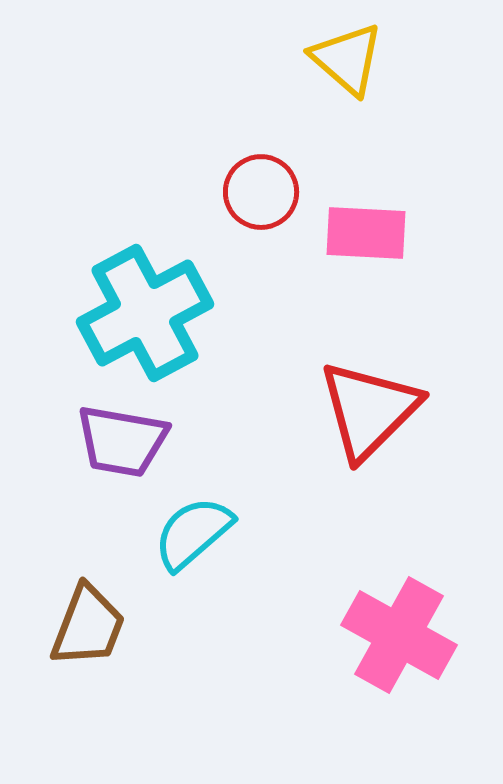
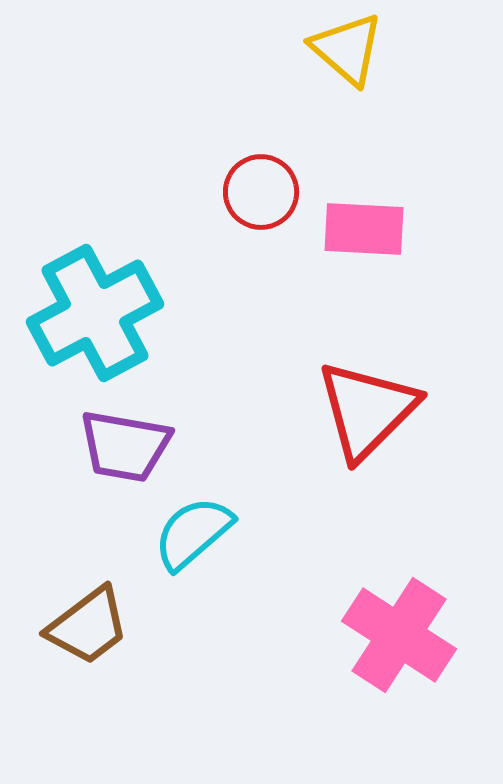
yellow triangle: moved 10 px up
pink rectangle: moved 2 px left, 4 px up
cyan cross: moved 50 px left
red triangle: moved 2 px left
purple trapezoid: moved 3 px right, 5 px down
brown trapezoid: rotated 32 degrees clockwise
pink cross: rotated 4 degrees clockwise
